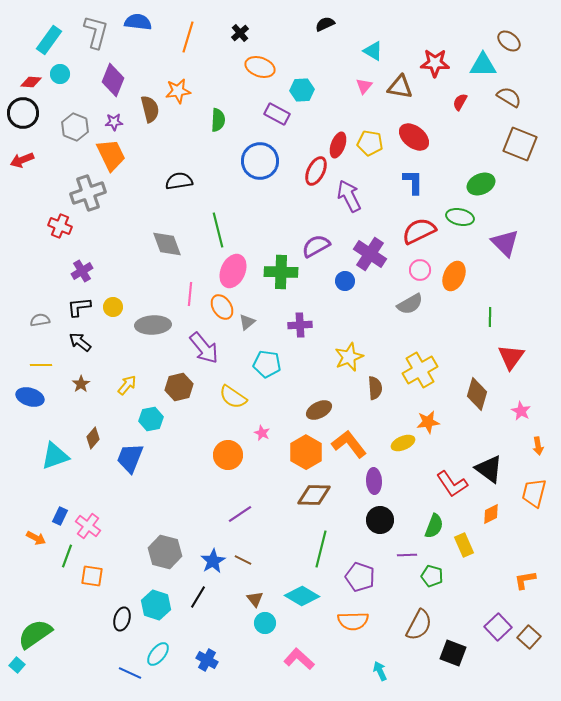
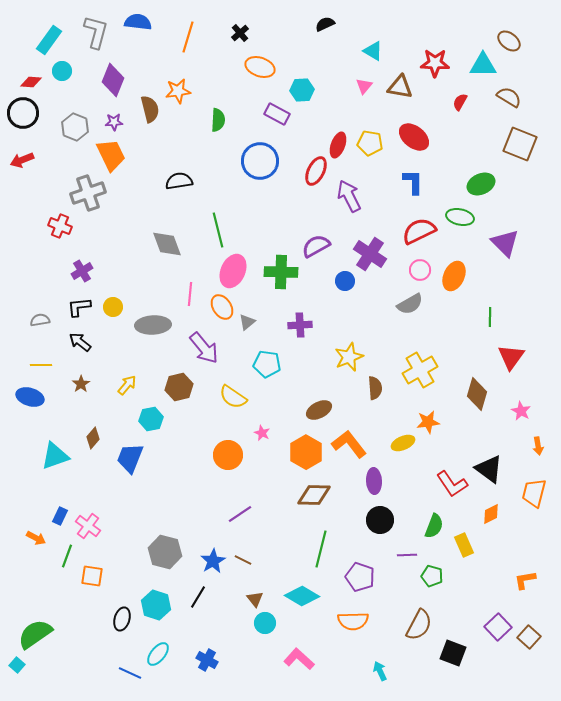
cyan circle at (60, 74): moved 2 px right, 3 px up
